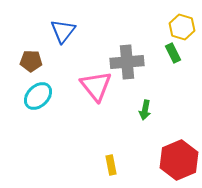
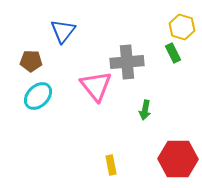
red hexagon: moved 1 px left, 1 px up; rotated 24 degrees clockwise
